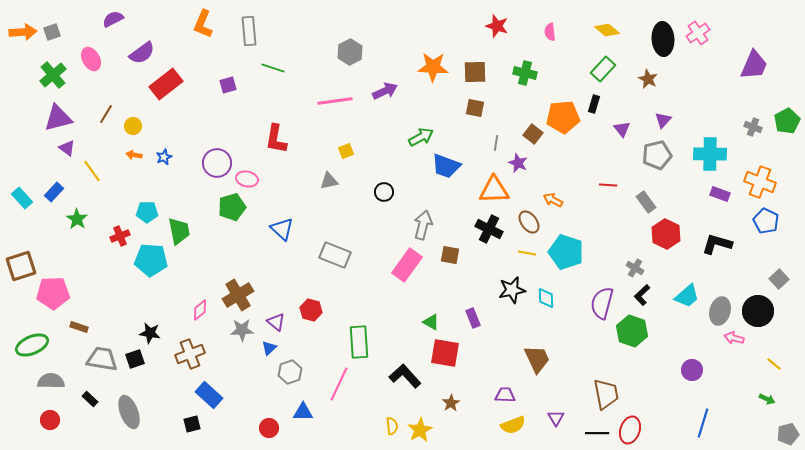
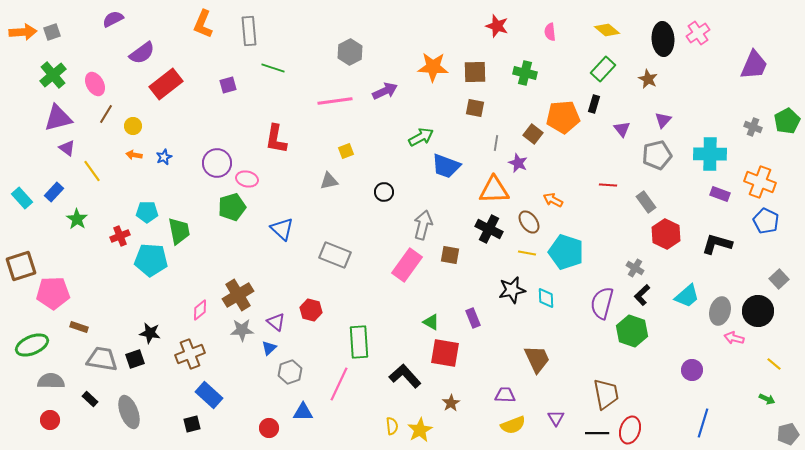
pink ellipse at (91, 59): moved 4 px right, 25 px down
